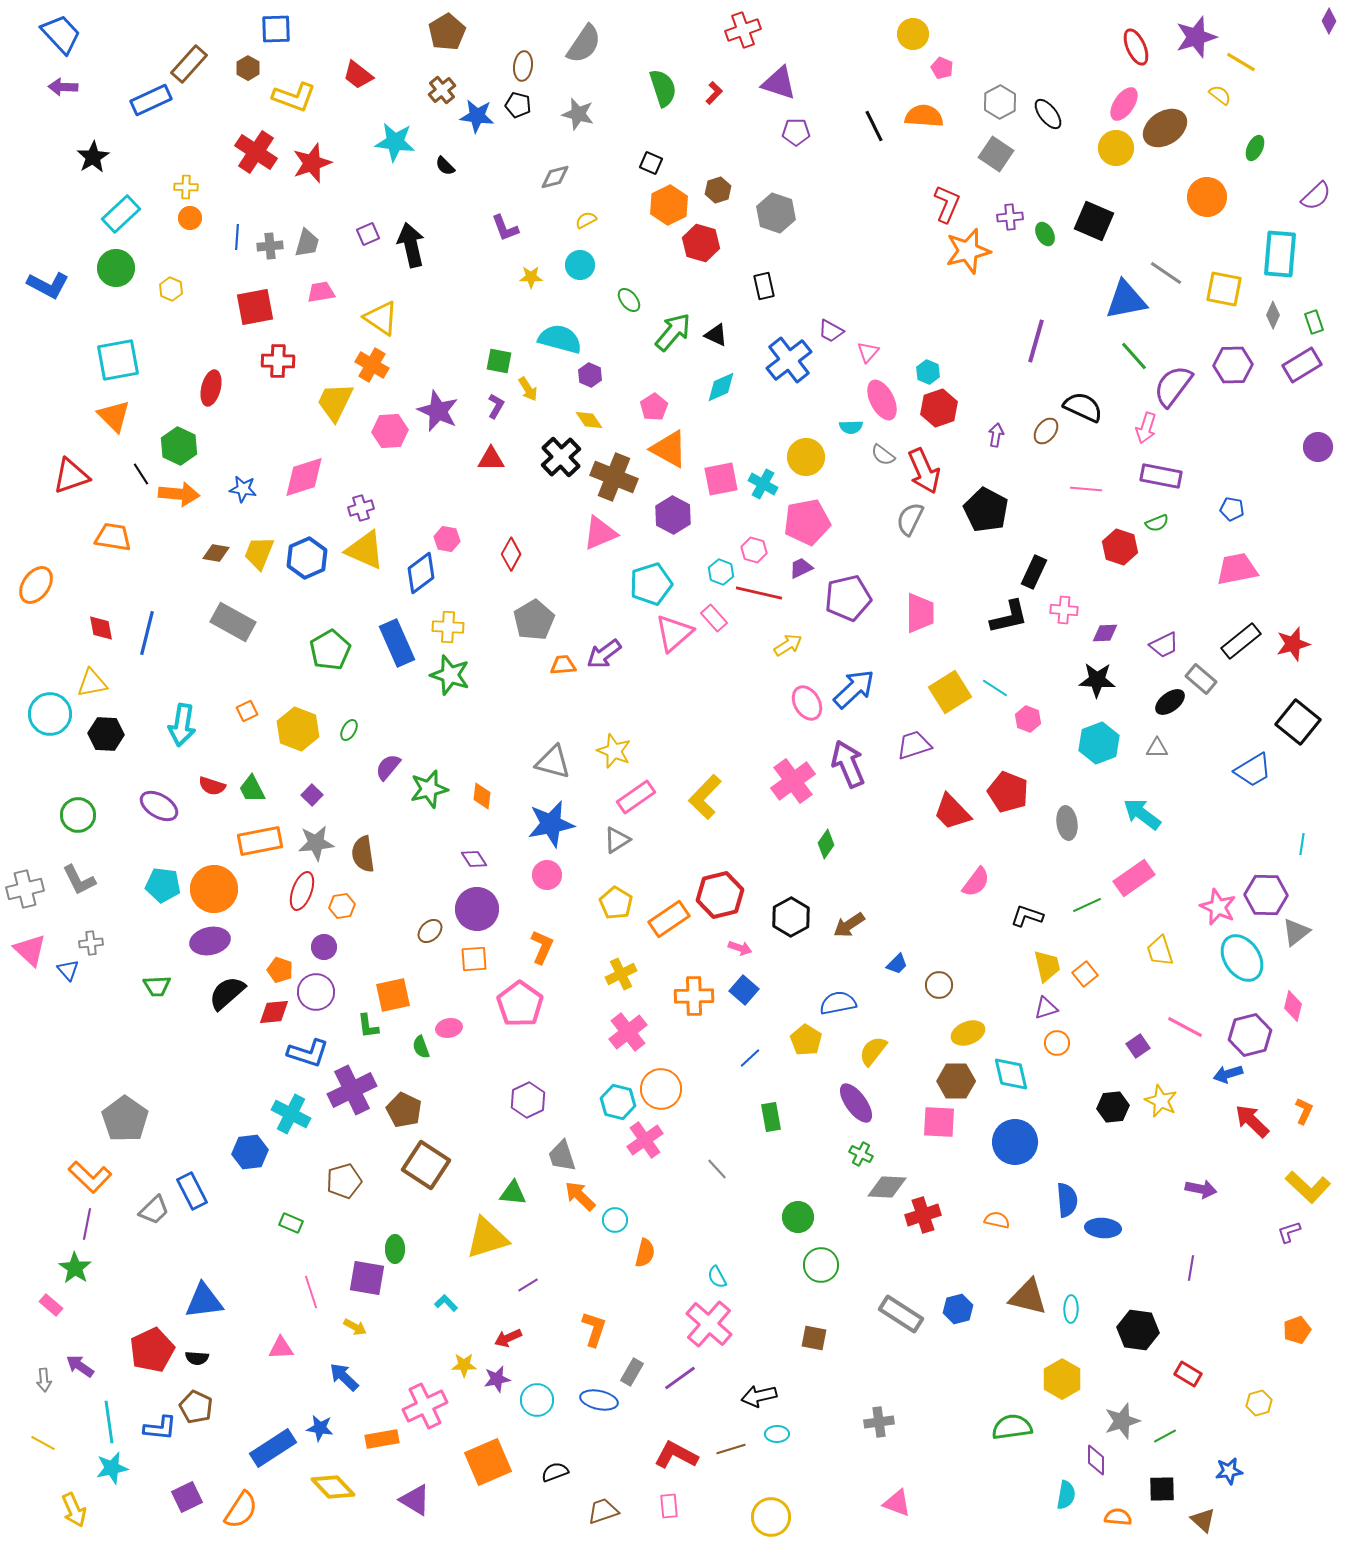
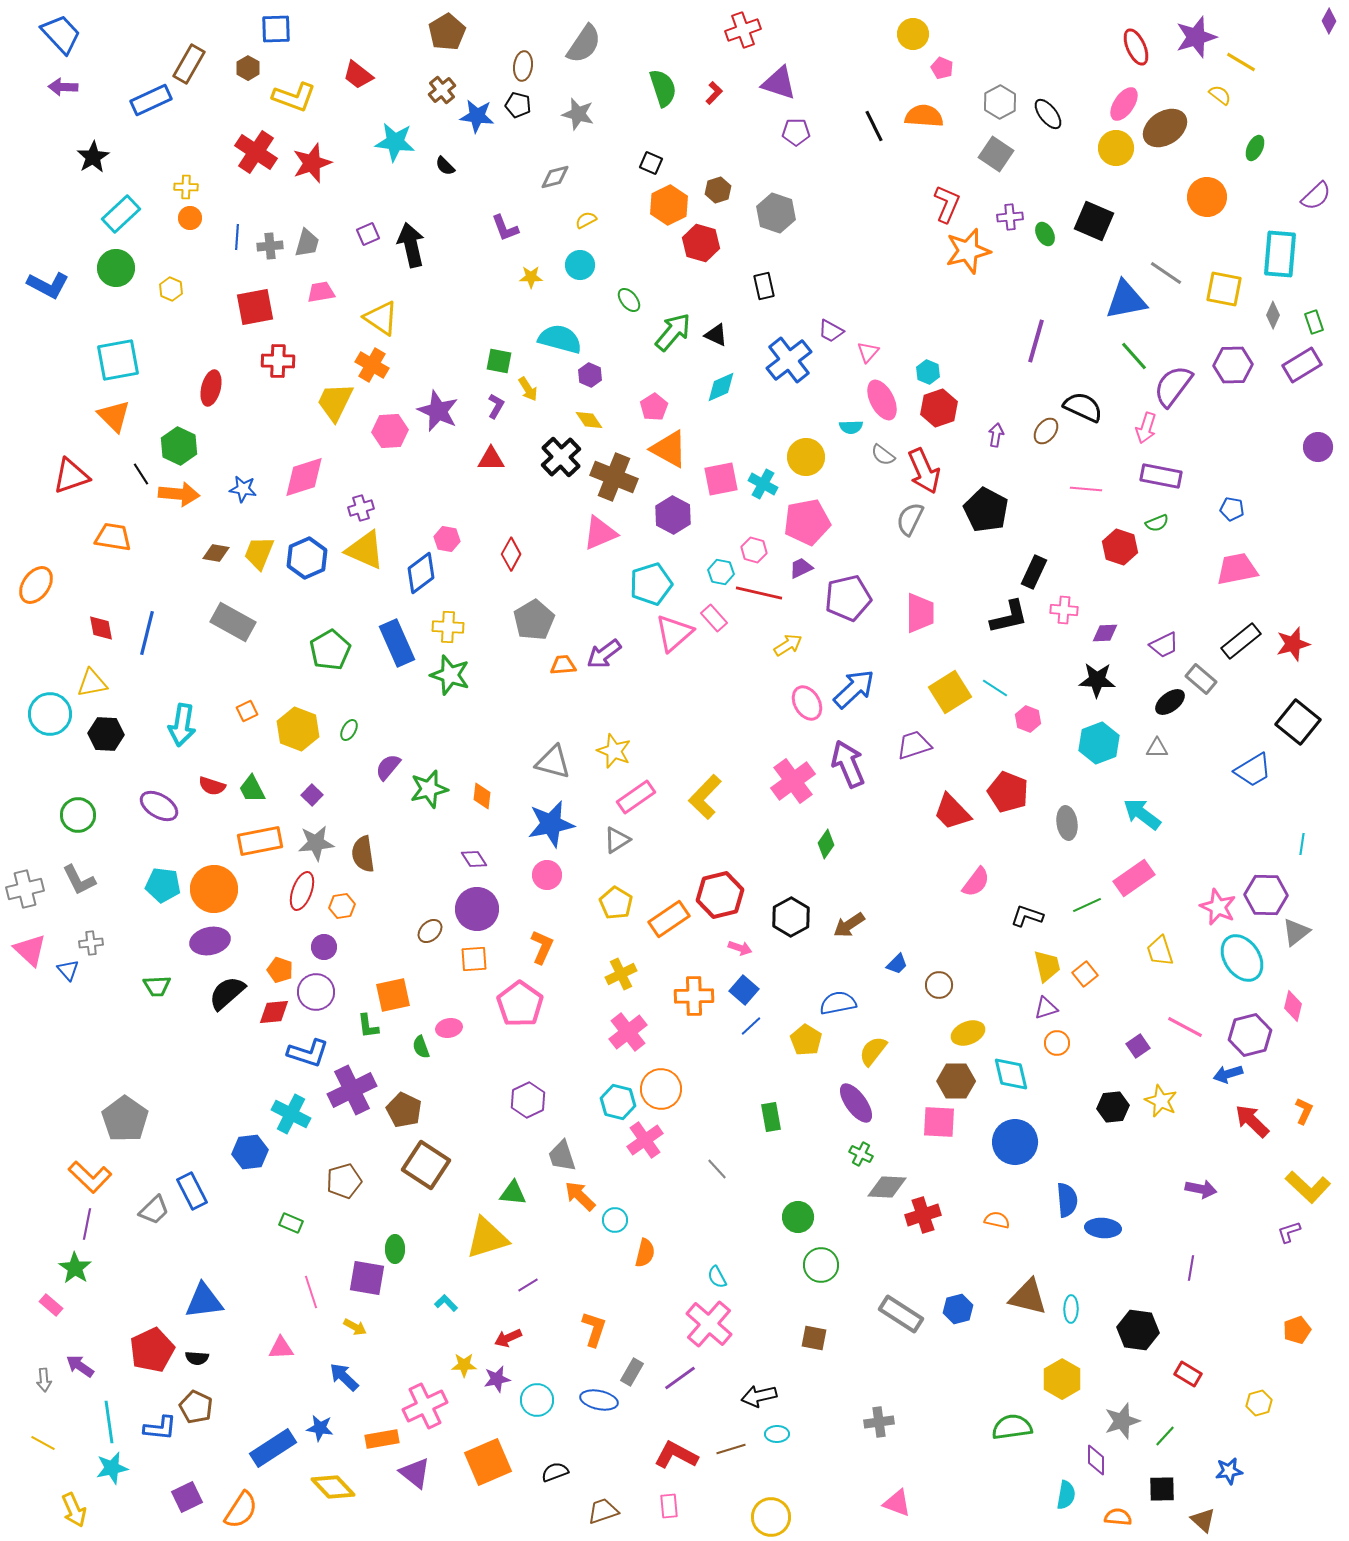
brown rectangle at (189, 64): rotated 12 degrees counterclockwise
cyan hexagon at (721, 572): rotated 10 degrees counterclockwise
blue line at (750, 1058): moved 1 px right, 32 px up
green line at (1165, 1436): rotated 20 degrees counterclockwise
purple triangle at (415, 1500): moved 27 px up; rotated 8 degrees clockwise
